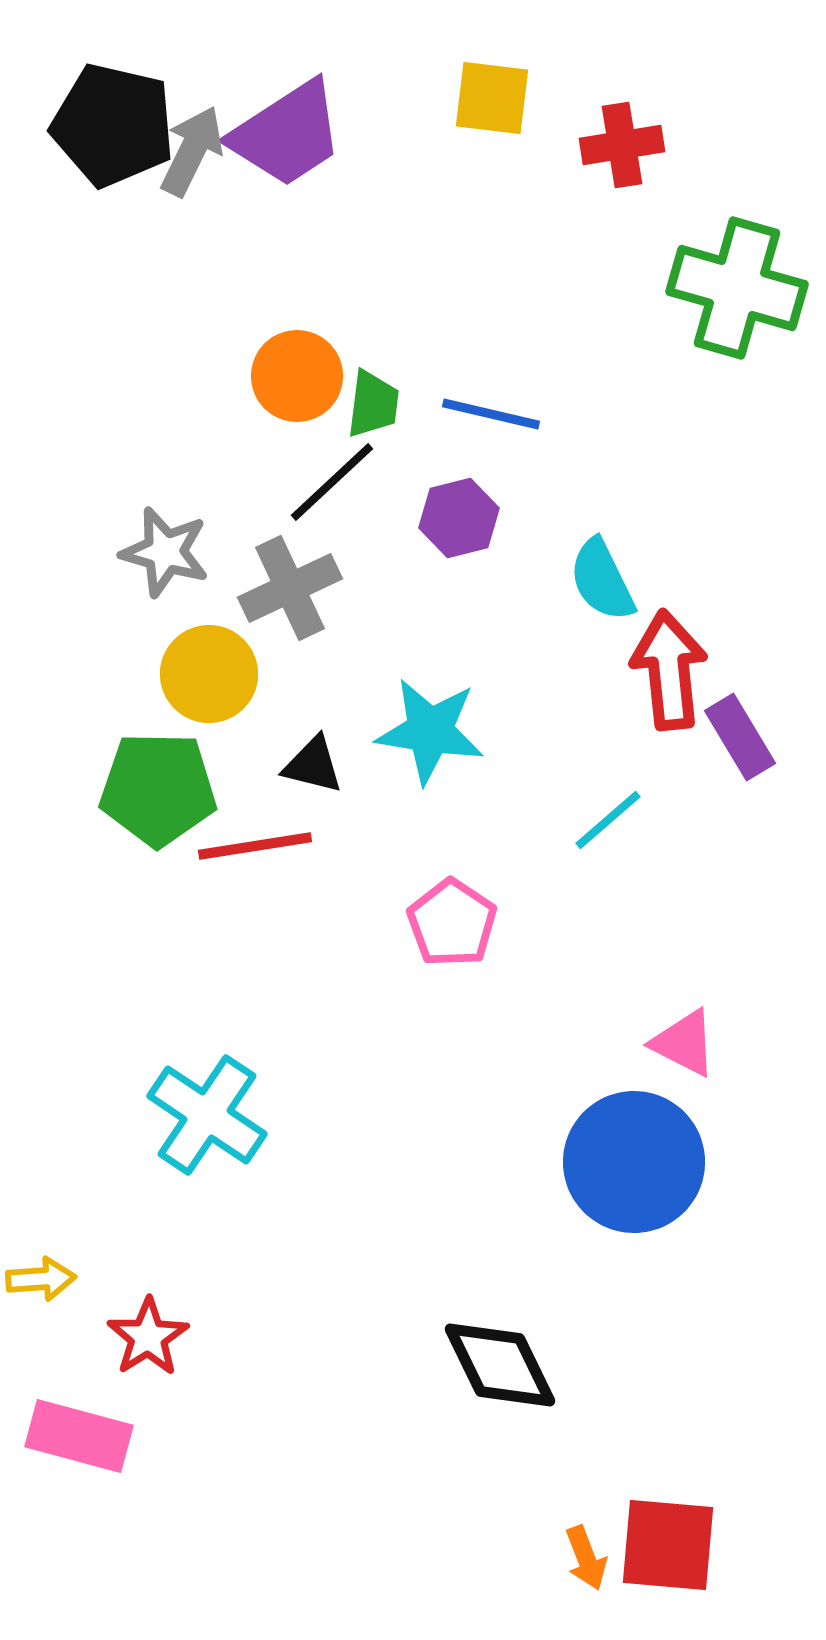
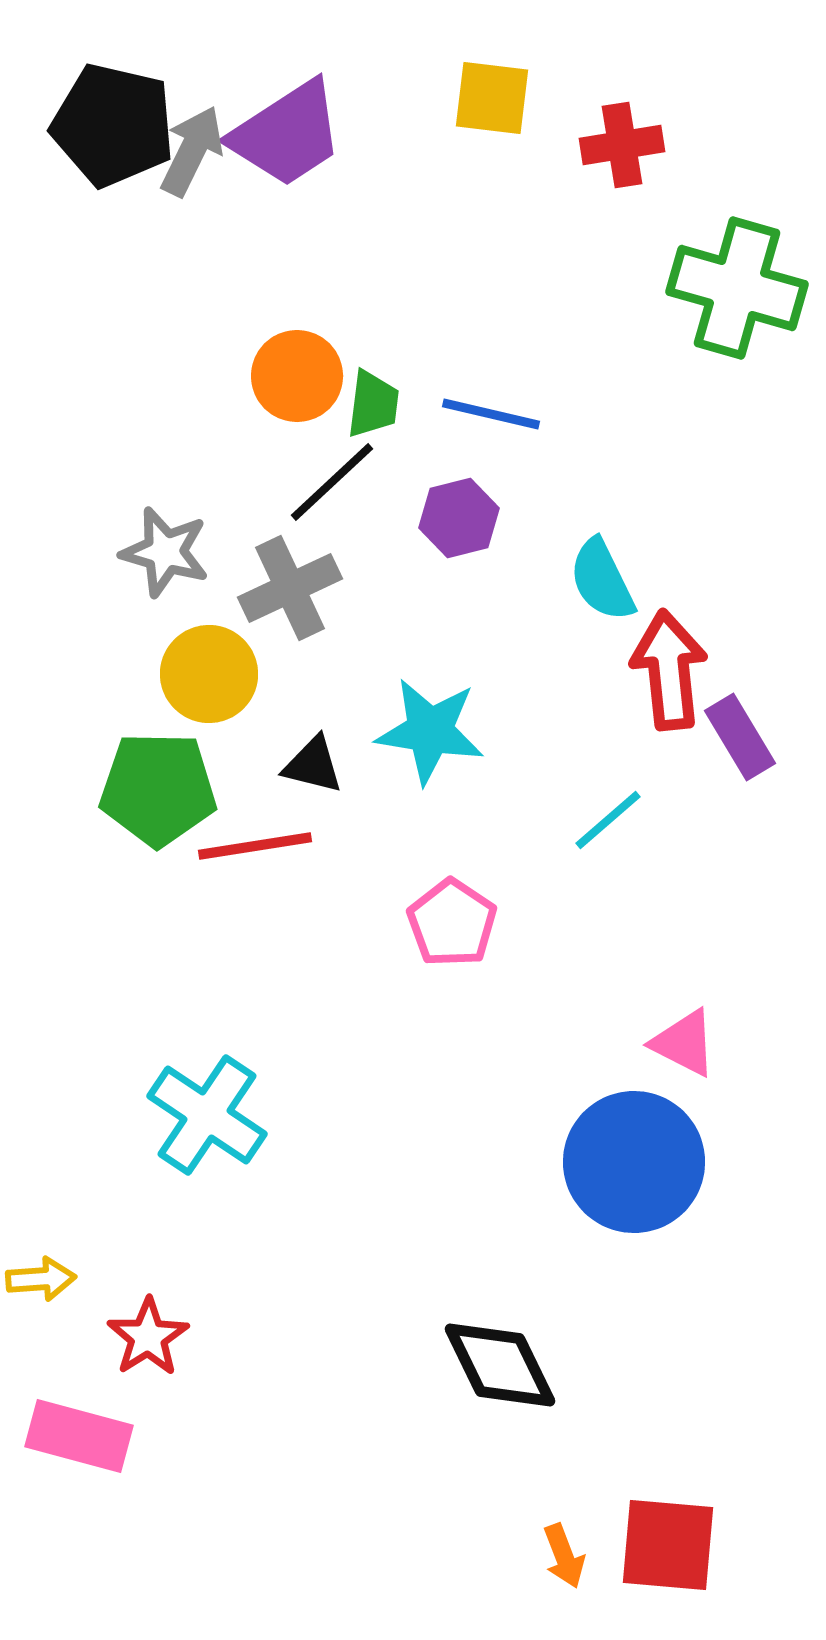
orange arrow: moved 22 px left, 2 px up
